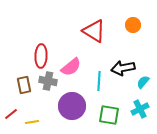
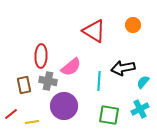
purple circle: moved 8 px left
